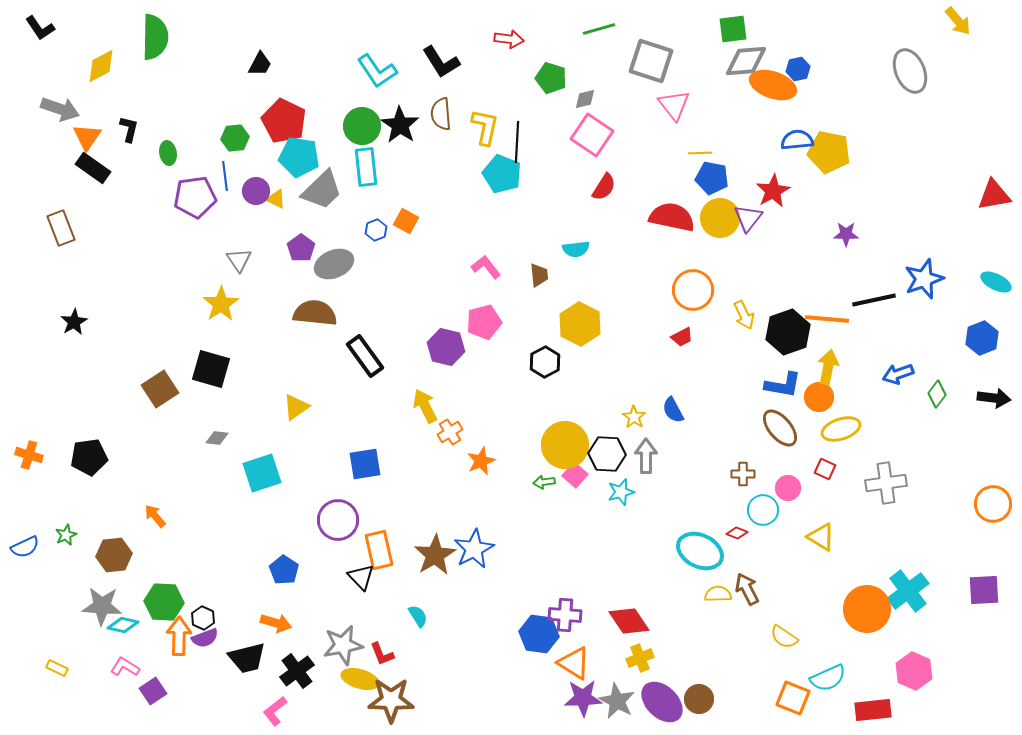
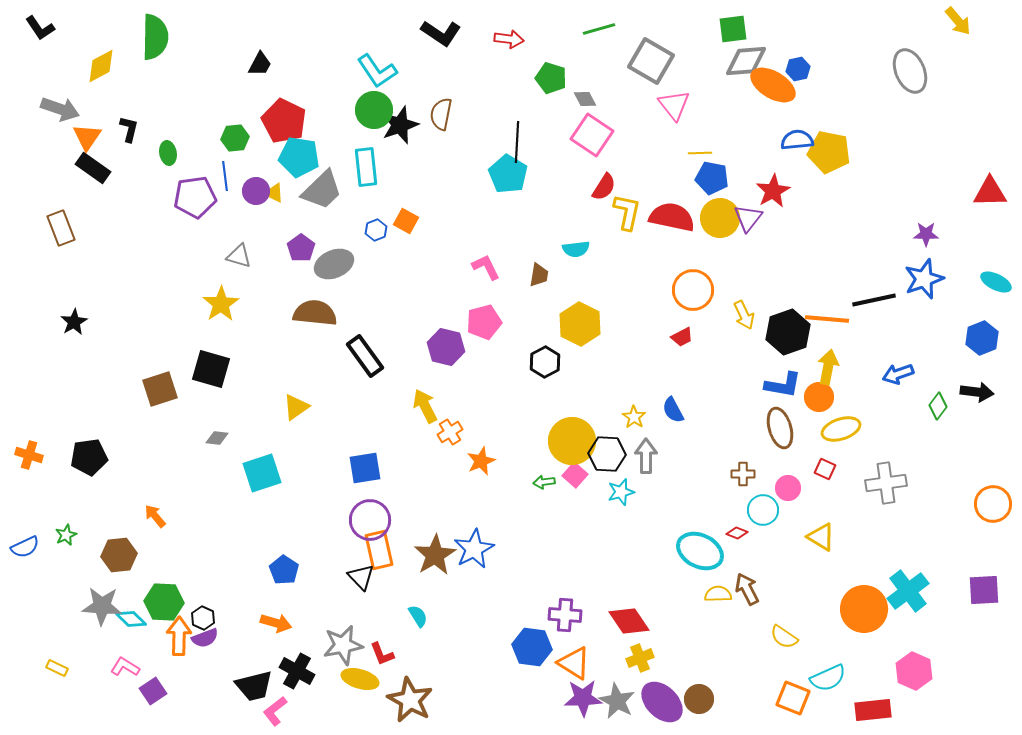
gray square at (651, 61): rotated 12 degrees clockwise
black L-shape at (441, 62): moved 29 px up; rotated 24 degrees counterclockwise
orange ellipse at (773, 85): rotated 12 degrees clockwise
gray diamond at (585, 99): rotated 75 degrees clockwise
brown semicircle at (441, 114): rotated 16 degrees clockwise
black star at (400, 125): rotated 18 degrees clockwise
green circle at (362, 126): moved 12 px right, 16 px up
yellow L-shape at (485, 127): moved 142 px right, 85 px down
cyan pentagon at (502, 174): moved 6 px right; rotated 9 degrees clockwise
red triangle at (994, 195): moved 4 px left, 3 px up; rotated 9 degrees clockwise
yellow triangle at (276, 199): moved 2 px left, 6 px up
purple star at (846, 234): moved 80 px right
gray triangle at (239, 260): moved 4 px up; rotated 40 degrees counterclockwise
pink L-shape at (486, 267): rotated 12 degrees clockwise
brown trapezoid at (539, 275): rotated 15 degrees clockwise
brown square at (160, 389): rotated 15 degrees clockwise
green diamond at (937, 394): moved 1 px right, 12 px down
black arrow at (994, 398): moved 17 px left, 6 px up
brown ellipse at (780, 428): rotated 24 degrees clockwise
yellow circle at (565, 445): moved 7 px right, 4 px up
blue square at (365, 464): moved 4 px down
purple circle at (338, 520): moved 32 px right
brown hexagon at (114, 555): moved 5 px right
orange circle at (867, 609): moved 3 px left
cyan diamond at (123, 625): moved 8 px right, 6 px up; rotated 32 degrees clockwise
blue hexagon at (539, 634): moved 7 px left, 13 px down
black trapezoid at (247, 658): moved 7 px right, 28 px down
black cross at (297, 671): rotated 24 degrees counterclockwise
brown star at (391, 700): moved 19 px right; rotated 27 degrees clockwise
